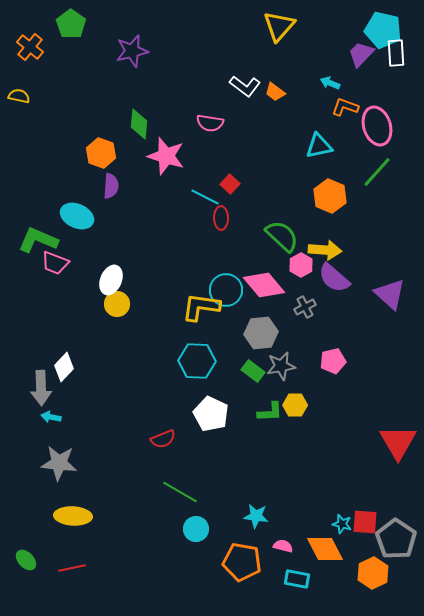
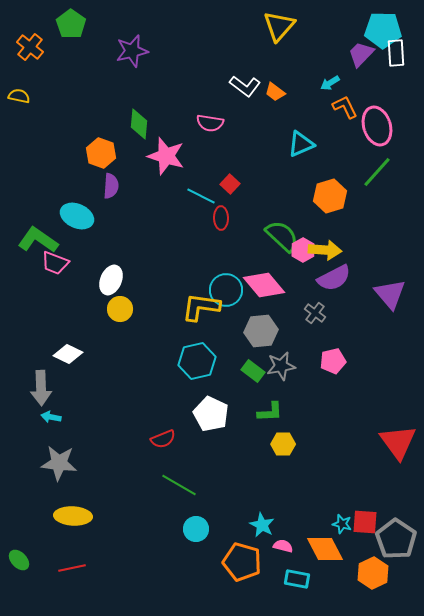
cyan pentagon at (383, 30): rotated 12 degrees counterclockwise
cyan arrow at (330, 83): rotated 54 degrees counterclockwise
orange L-shape at (345, 107): rotated 44 degrees clockwise
cyan triangle at (319, 146): moved 18 px left, 2 px up; rotated 12 degrees counterclockwise
orange hexagon at (330, 196): rotated 20 degrees clockwise
cyan line at (205, 197): moved 4 px left, 1 px up
green L-shape at (38, 240): rotated 12 degrees clockwise
pink hexagon at (301, 265): moved 2 px right, 15 px up
purple semicircle at (334, 278): rotated 68 degrees counterclockwise
purple triangle at (390, 294): rotated 8 degrees clockwise
yellow circle at (117, 304): moved 3 px right, 5 px down
gray cross at (305, 307): moved 10 px right, 6 px down; rotated 25 degrees counterclockwise
gray hexagon at (261, 333): moved 2 px up
cyan hexagon at (197, 361): rotated 15 degrees counterclockwise
white diamond at (64, 367): moved 4 px right, 13 px up; rotated 72 degrees clockwise
yellow hexagon at (295, 405): moved 12 px left, 39 px down
red triangle at (398, 442): rotated 6 degrees counterclockwise
green line at (180, 492): moved 1 px left, 7 px up
cyan star at (256, 516): moved 6 px right, 9 px down; rotated 20 degrees clockwise
green ellipse at (26, 560): moved 7 px left
orange pentagon at (242, 562): rotated 6 degrees clockwise
